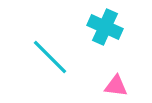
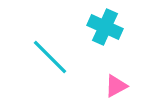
pink triangle: rotated 35 degrees counterclockwise
